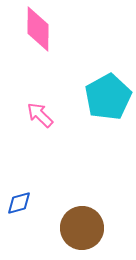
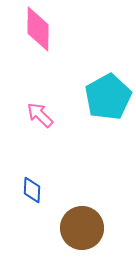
blue diamond: moved 13 px right, 13 px up; rotated 72 degrees counterclockwise
